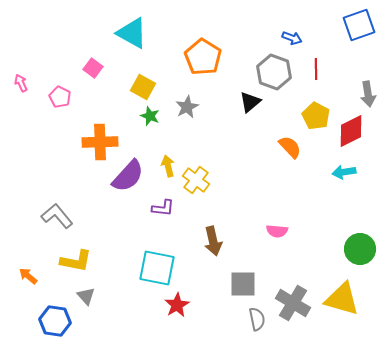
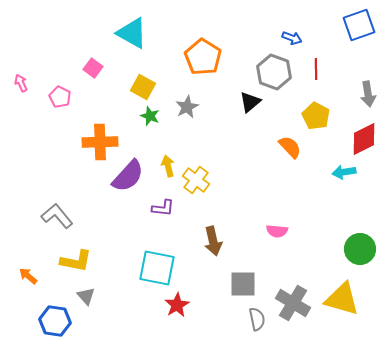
red diamond: moved 13 px right, 8 px down
